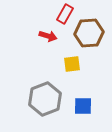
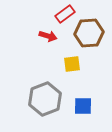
red rectangle: rotated 24 degrees clockwise
